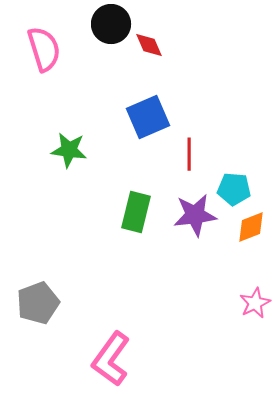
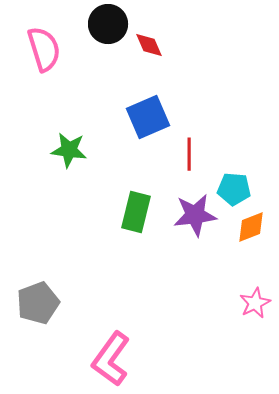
black circle: moved 3 px left
